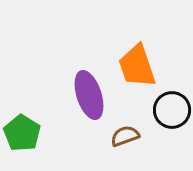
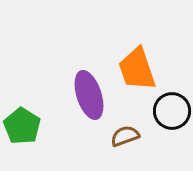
orange trapezoid: moved 3 px down
black circle: moved 1 px down
green pentagon: moved 7 px up
